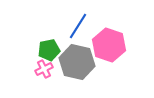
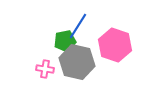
pink hexagon: moved 6 px right
green pentagon: moved 16 px right, 9 px up
pink cross: moved 1 px right; rotated 36 degrees clockwise
